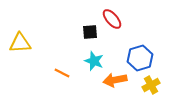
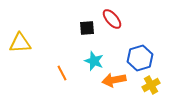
black square: moved 3 px left, 4 px up
orange line: rotated 35 degrees clockwise
orange arrow: moved 1 px left
